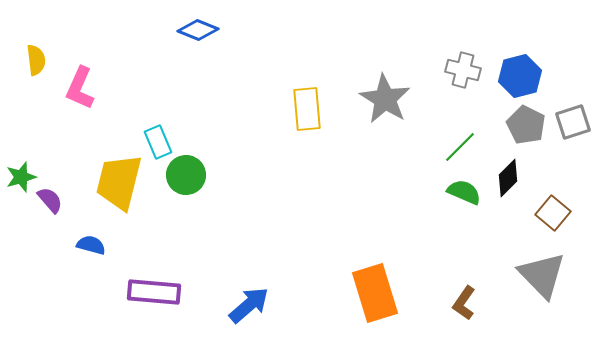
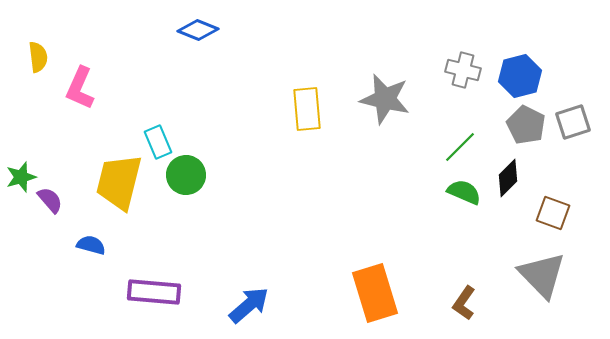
yellow semicircle: moved 2 px right, 3 px up
gray star: rotated 18 degrees counterclockwise
brown square: rotated 20 degrees counterclockwise
